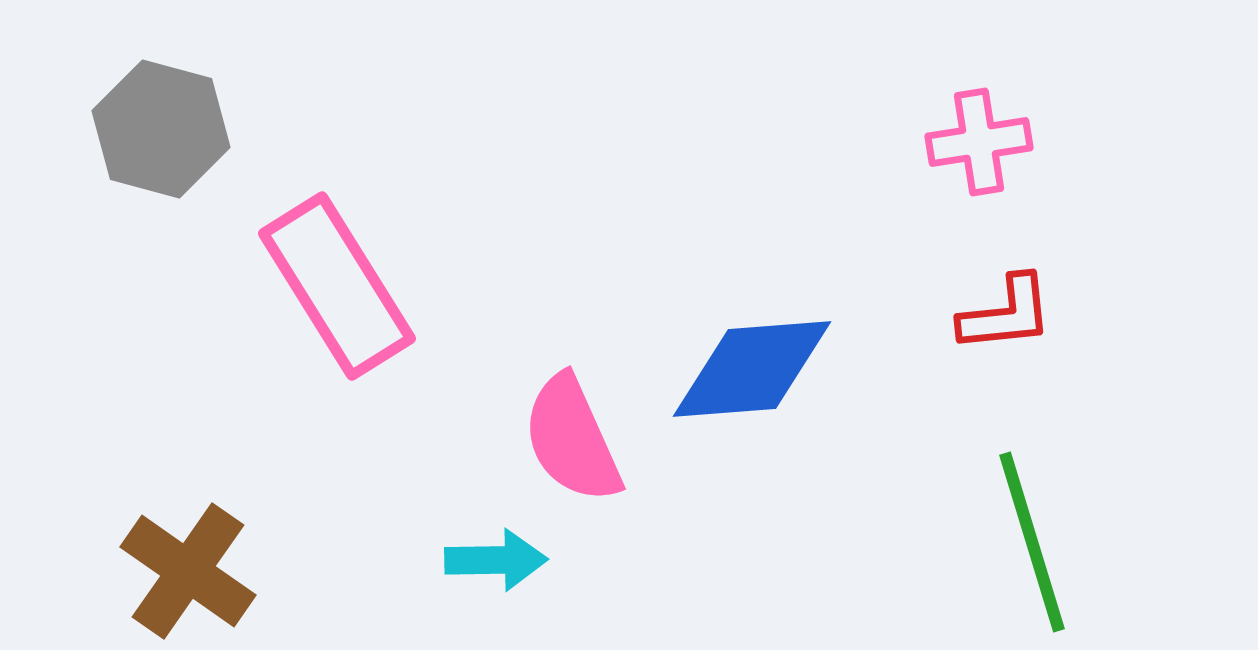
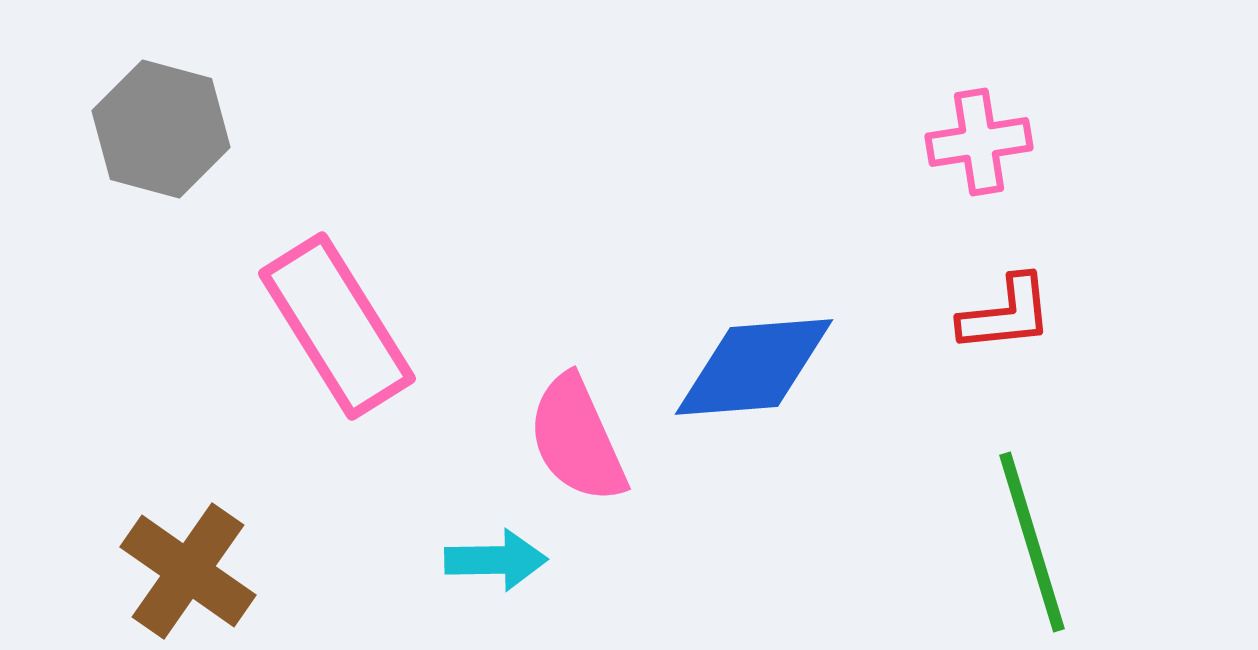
pink rectangle: moved 40 px down
blue diamond: moved 2 px right, 2 px up
pink semicircle: moved 5 px right
